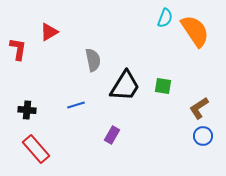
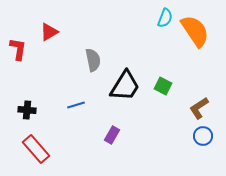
green square: rotated 18 degrees clockwise
